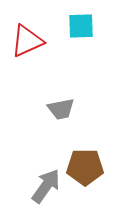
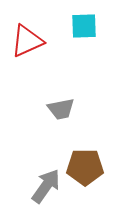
cyan square: moved 3 px right
